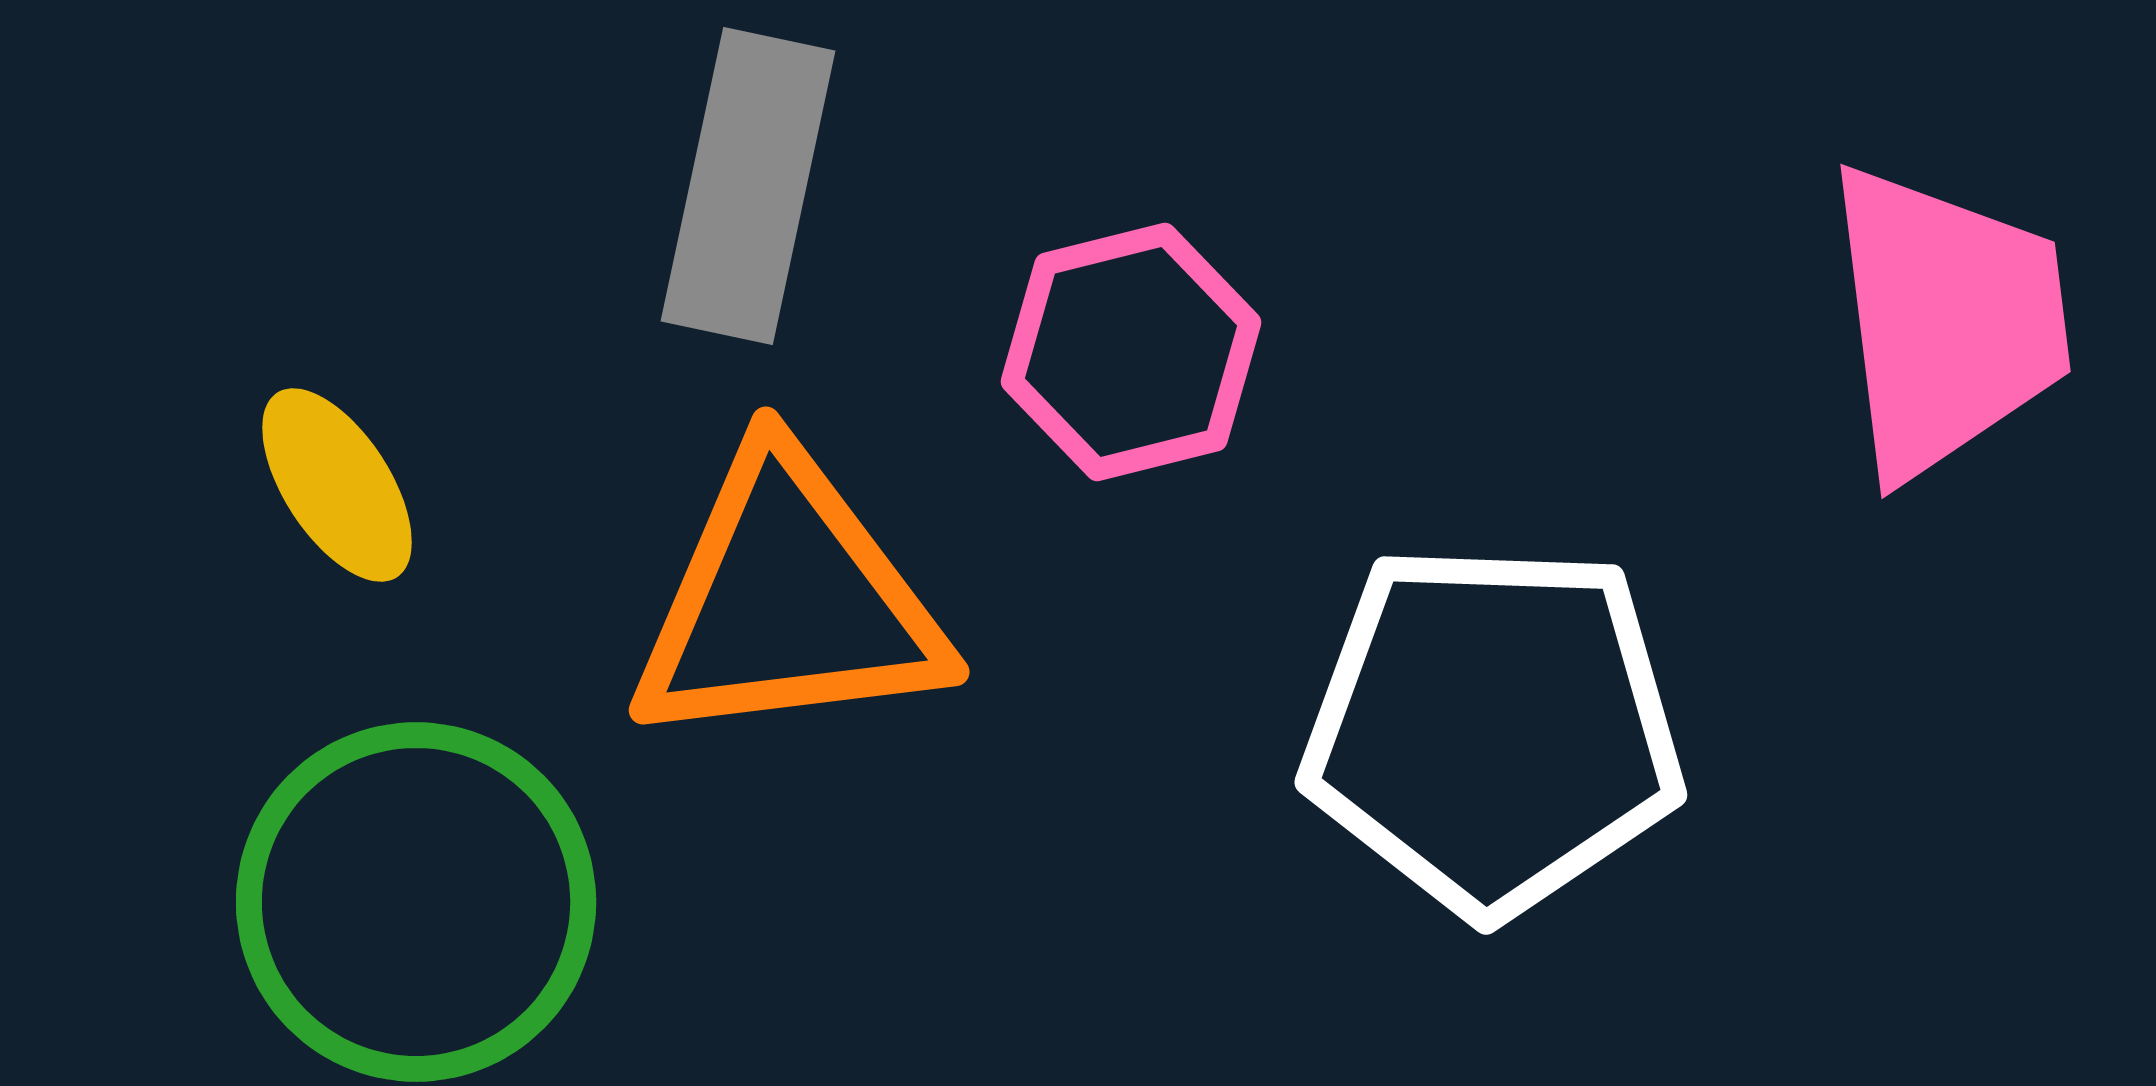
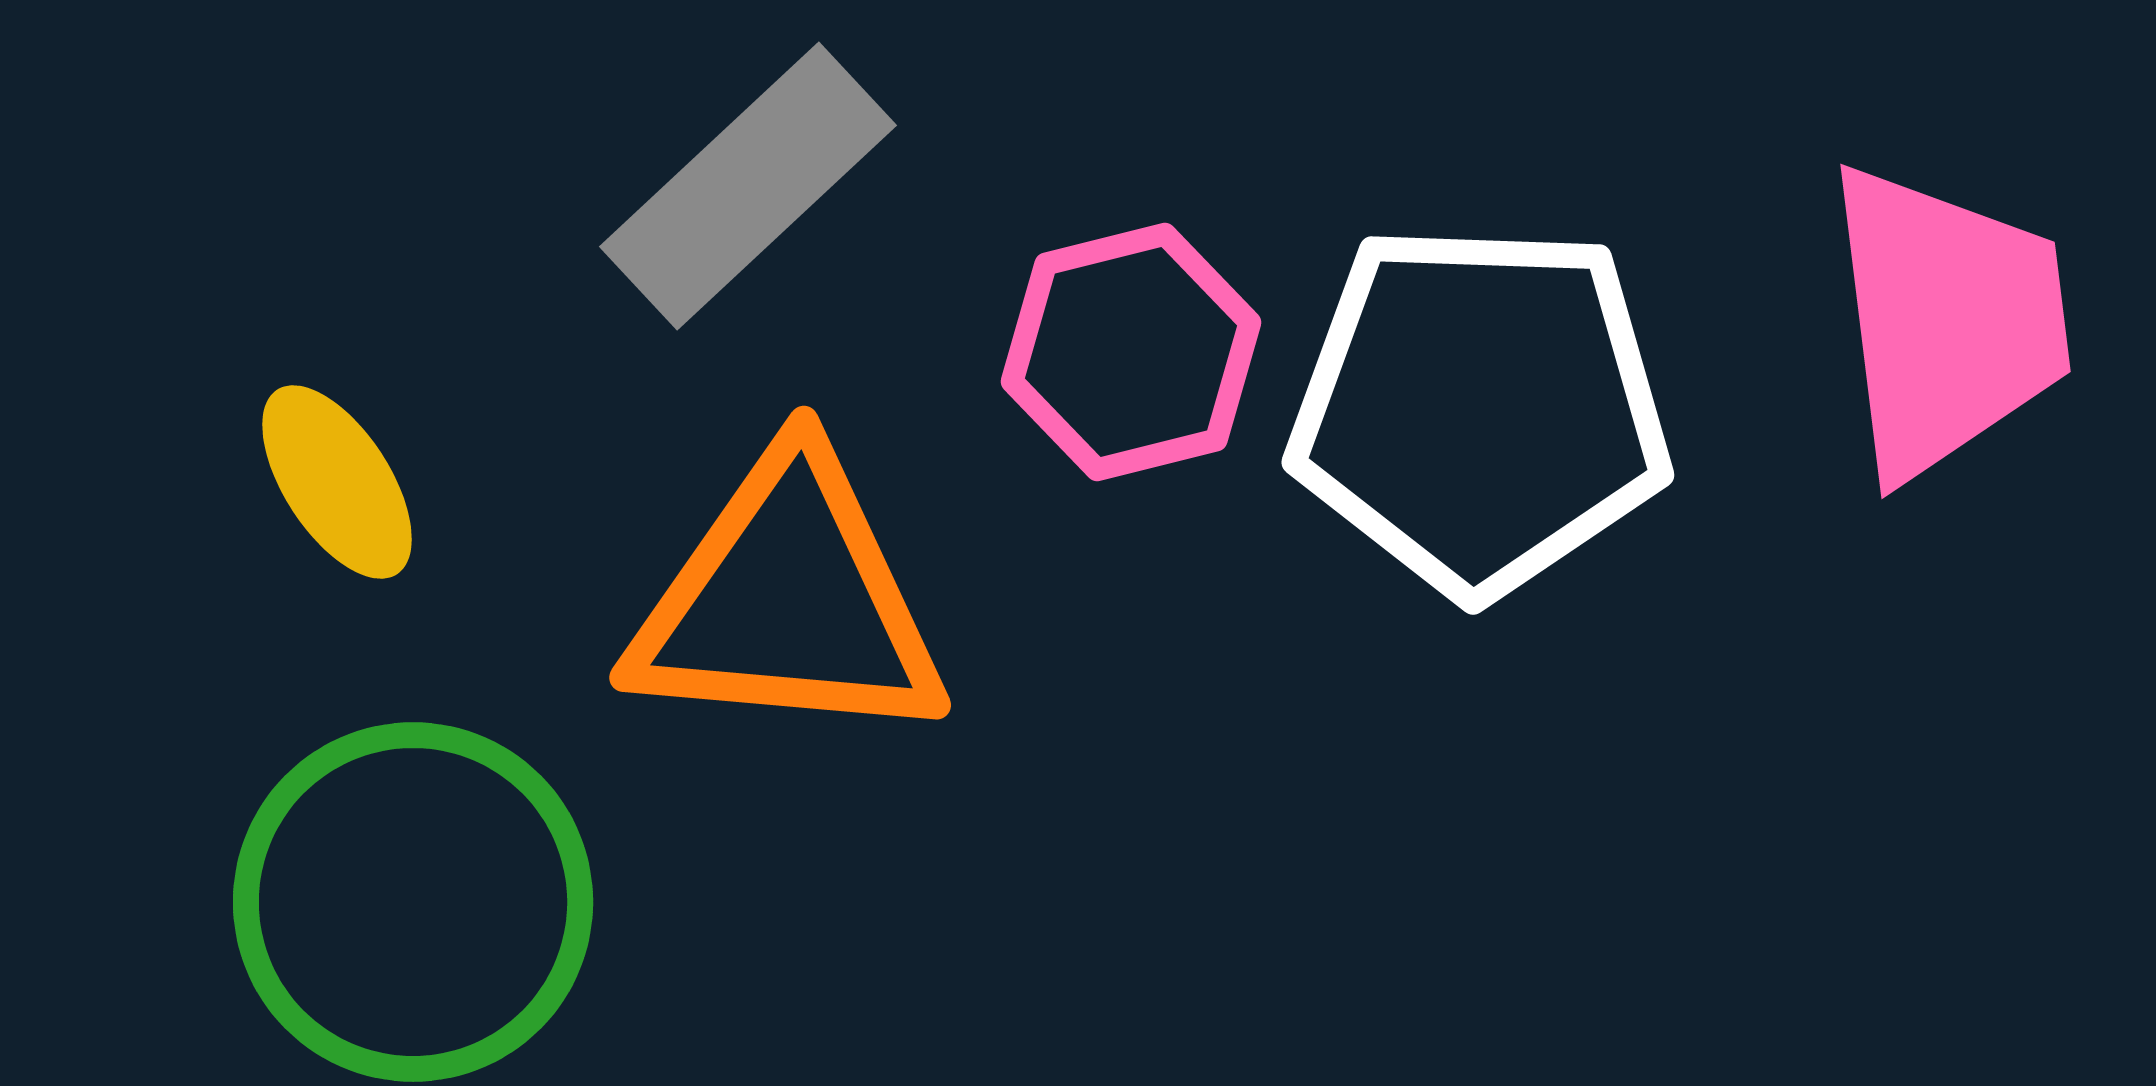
gray rectangle: rotated 35 degrees clockwise
yellow ellipse: moved 3 px up
orange triangle: rotated 12 degrees clockwise
white pentagon: moved 13 px left, 320 px up
green circle: moved 3 px left
